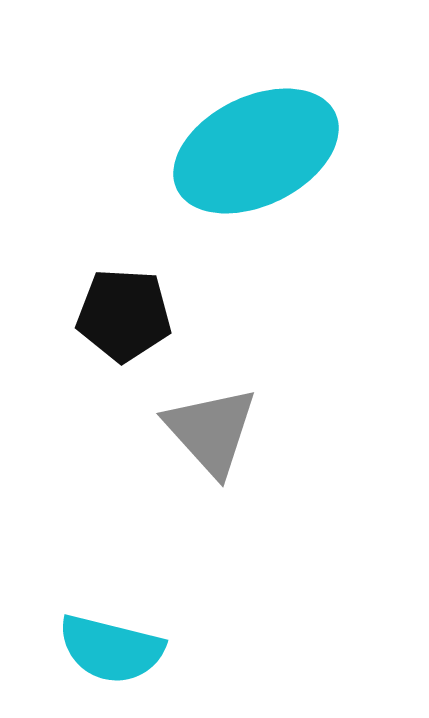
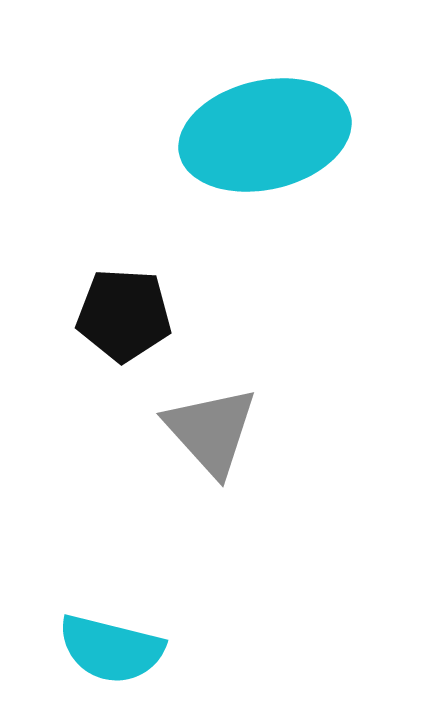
cyan ellipse: moved 9 px right, 16 px up; rotated 13 degrees clockwise
